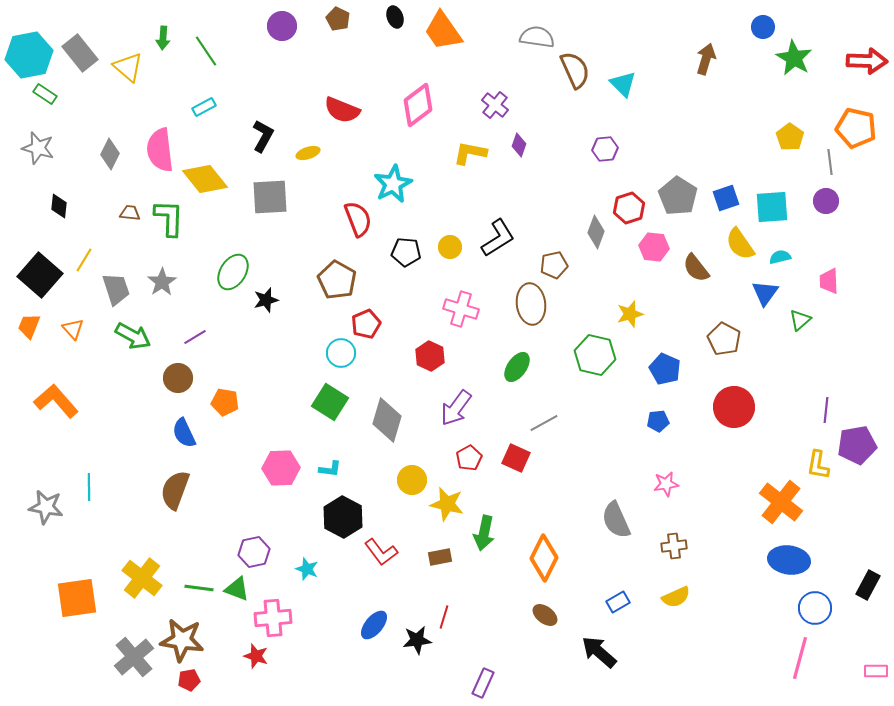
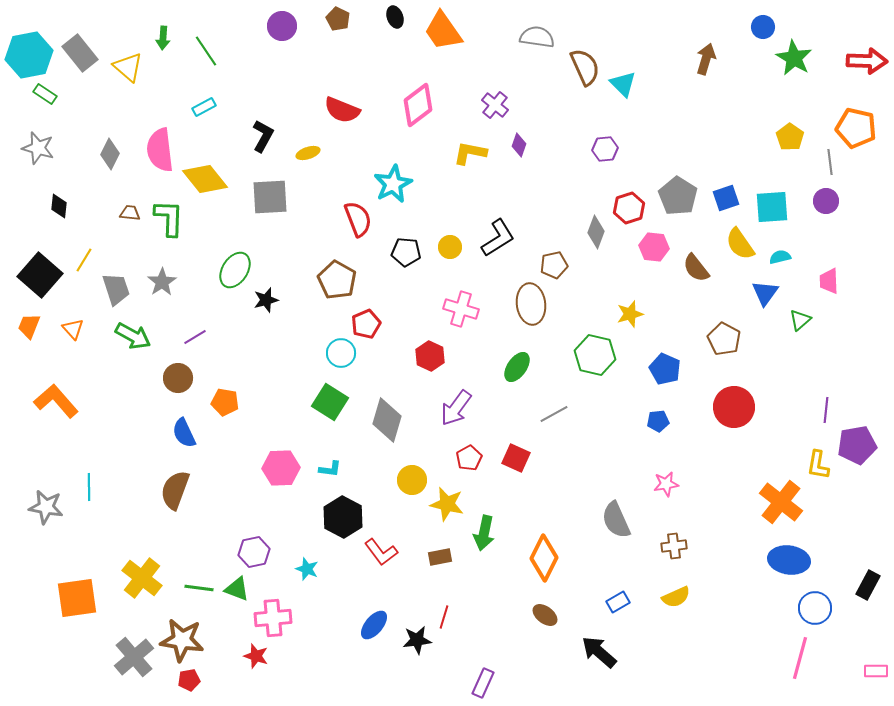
brown semicircle at (575, 70): moved 10 px right, 3 px up
green ellipse at (233, 272): moved 2 px right, 2 px up
gray line at (544, 423): moved 10 px right, 9 px up
